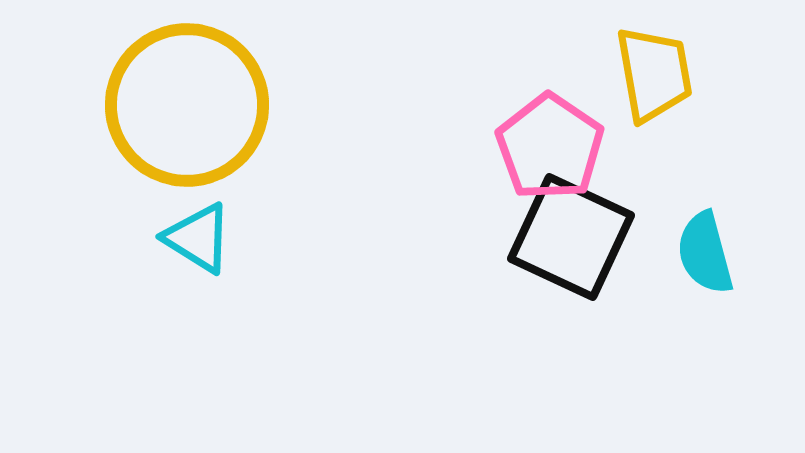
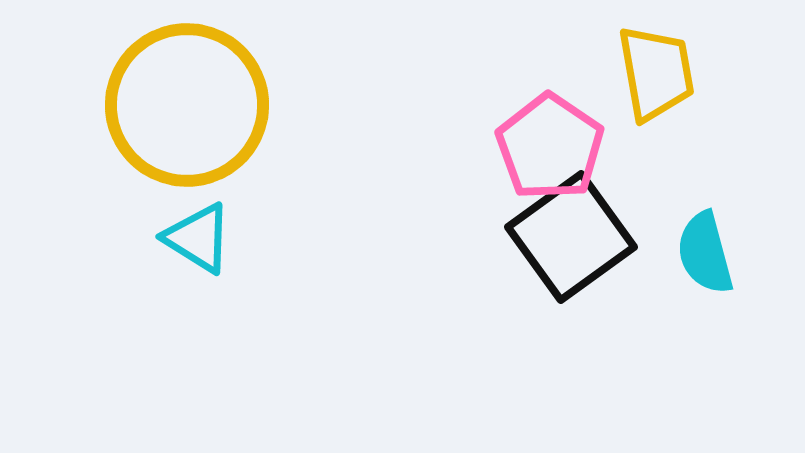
yellow trapezoid: moved 2 px right, 1 px up
black square: rotated 29 degrees clockwise
